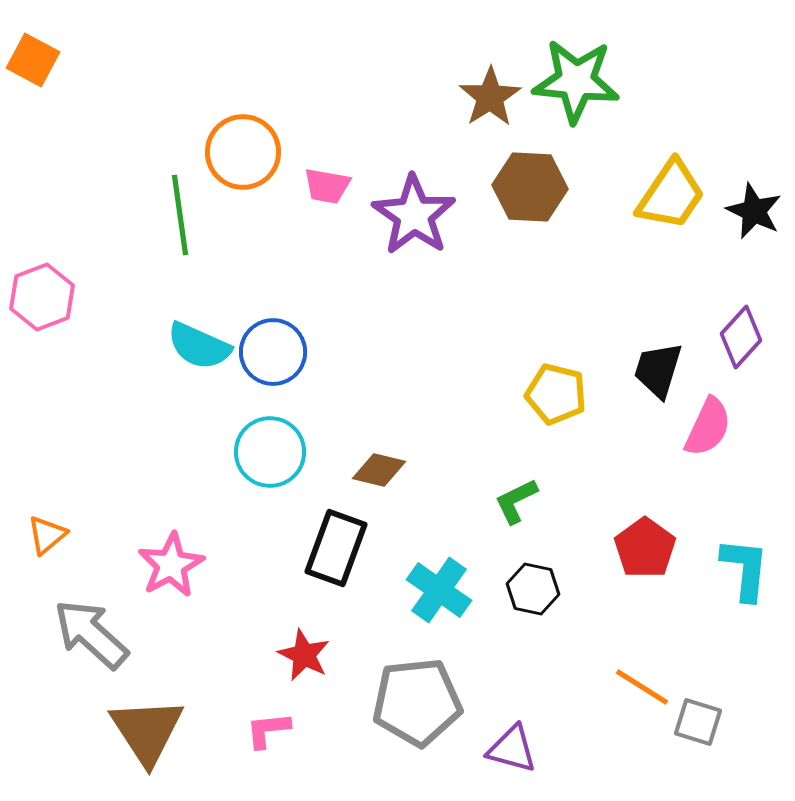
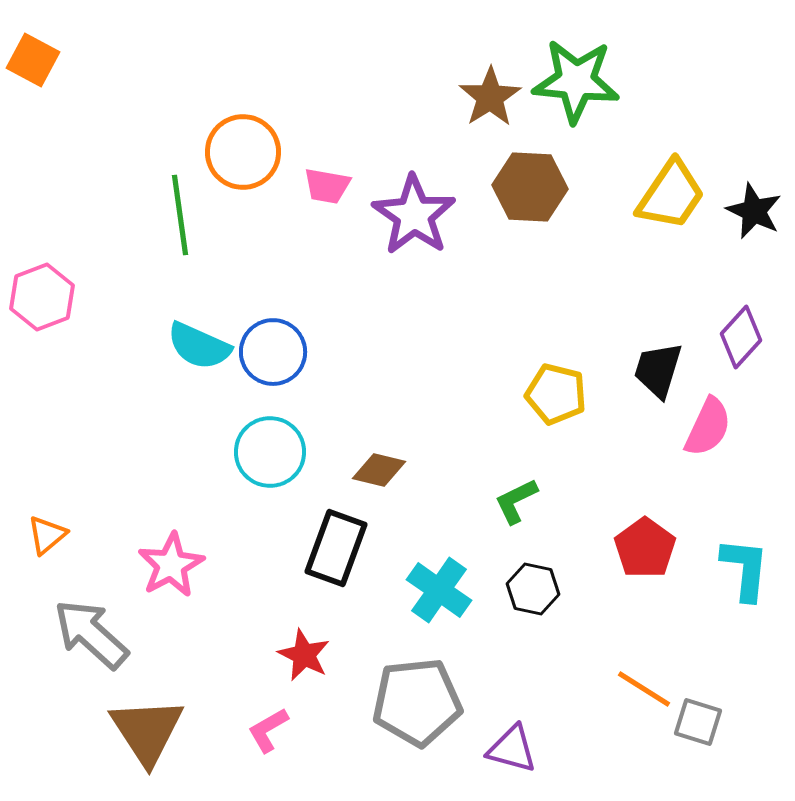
orange line: moved 2 px right, 2 px down
pink L-shape: rotated 24 degrees counterclockwise
